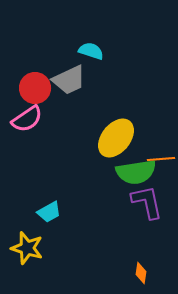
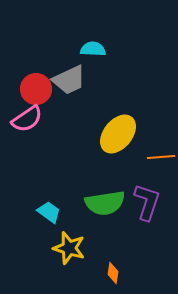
cyan semicircle: moved 2 px right, 2 px up; rotated 15 degrees counterclockwise
red circle: moved 1 px right, 1 px down
yellow ellipse: moved 2 px right, 4 px up
orange line: moved 2 px up
green semicircle: moved 31 px left, 31 px down
purple L-shape: rotated 30 degrees clockwise
cyan trapezoid: rotated 115 degrees counterclockwise
yellow star: moved 42 px right
orange diamond: moved 28 px left
